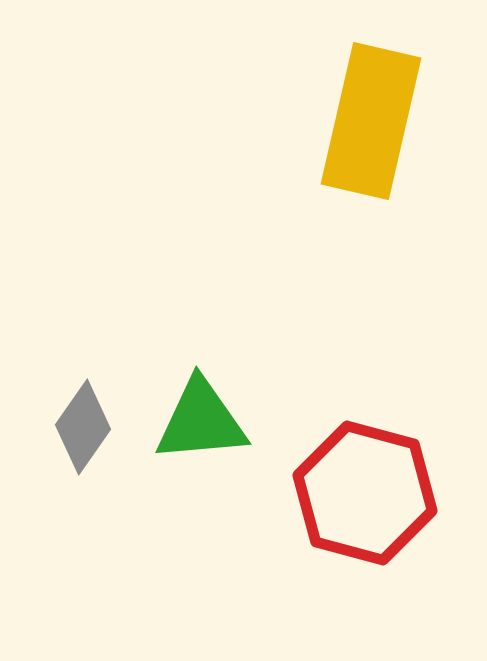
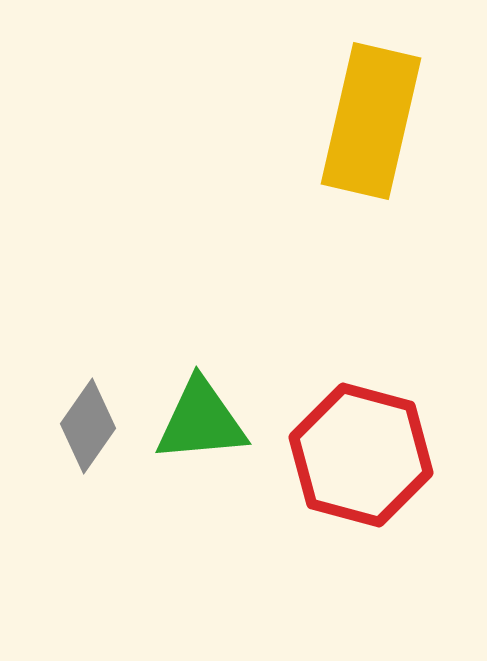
gray diamond: moved 5 px right, 1 px up
red hexagon: moved 4 px left, 38 px up
